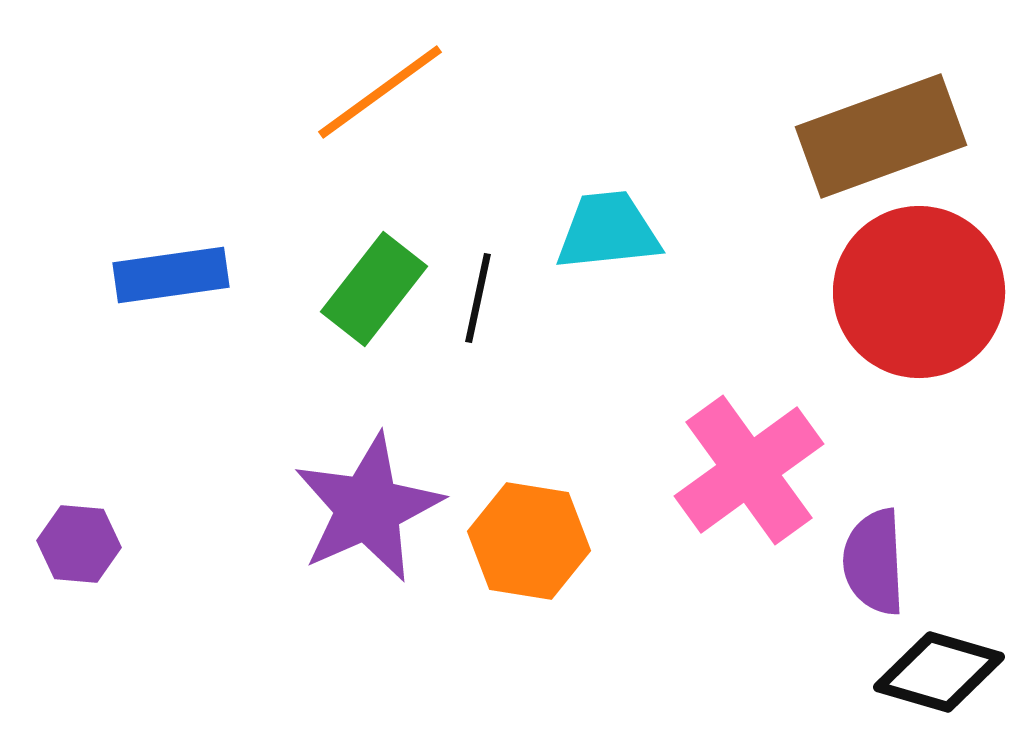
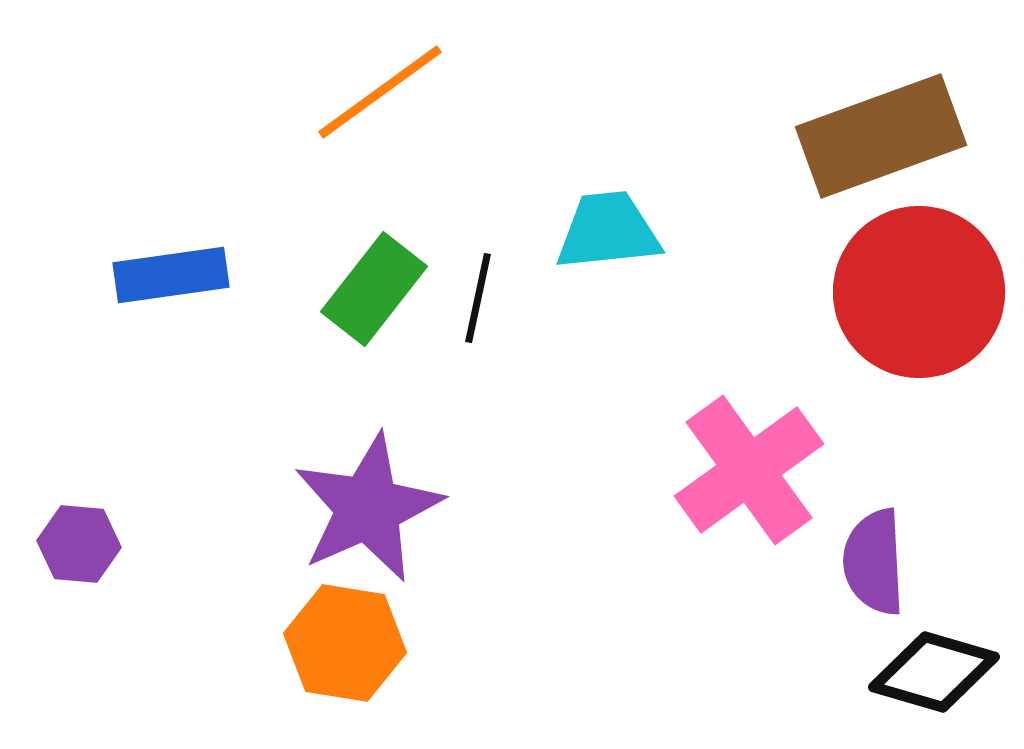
orange hexagon: moved 184 px left, 102 px down
black diamond: moved 5 px left
